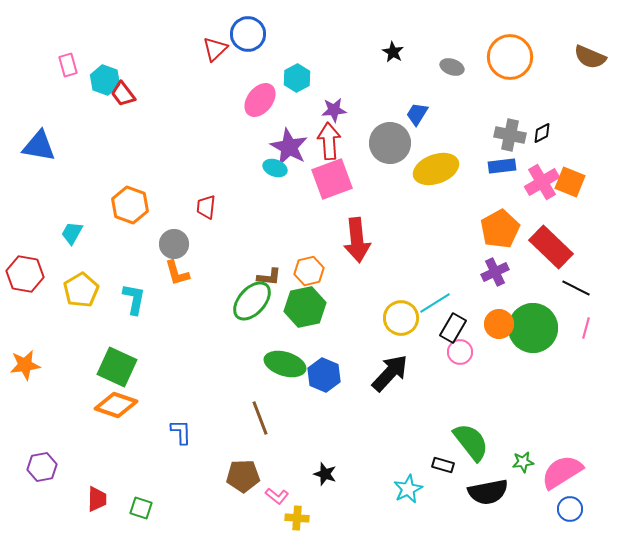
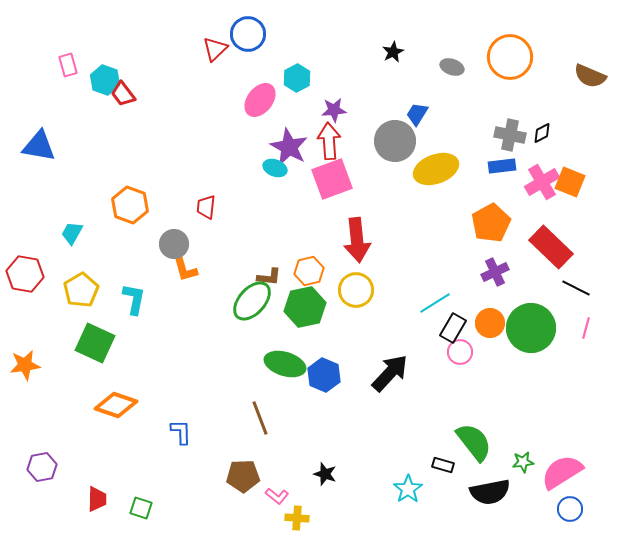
black star at (393, 52): rotated 15 degrees clockwise
brown semicircle at (590, 57): moved 19 px down
gray circle at (390, 143): moved 5 px right, 2 px up
orange pentagon at (500, 229): moved 9 px left, 6 px up
orange L-shape at (177, 273): moved 8 px right, 4 px up
yellow circle at (401, 318): moved 45 px left, 28 px up
orange circle at (499, 324): moved 9 px left, 1 px up
green circle at (533, 328): moved 2 px left
green square at (117, 367): moved 22 px left, 24 px up
green semicircle at (471, 442): moved 3 px right
cyan star at (408, 489): rotated 8 degrees counterclockwise
black semicircle at (488, 492): moved 2 px right
